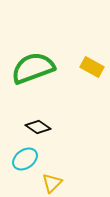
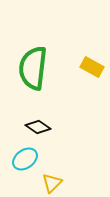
green semicircle: rotated 63 degrees counterclockwise
